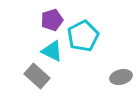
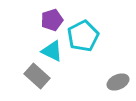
gray ellipse: moved 3 px left, 5 px down; rotated 10 degrees counterclockwise
